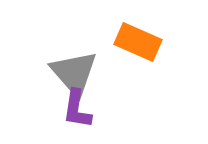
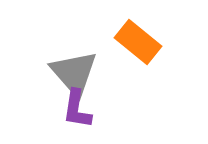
orange rectangle: rotated 15 degrees clockwise
